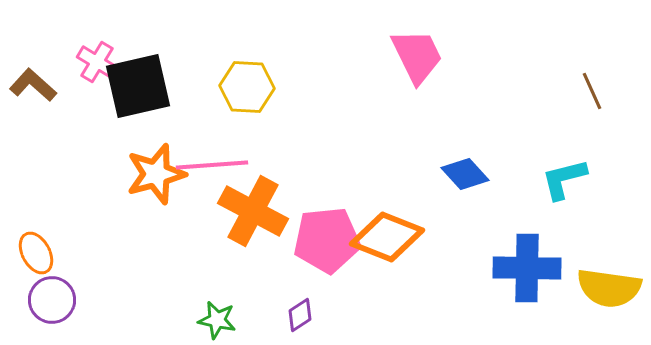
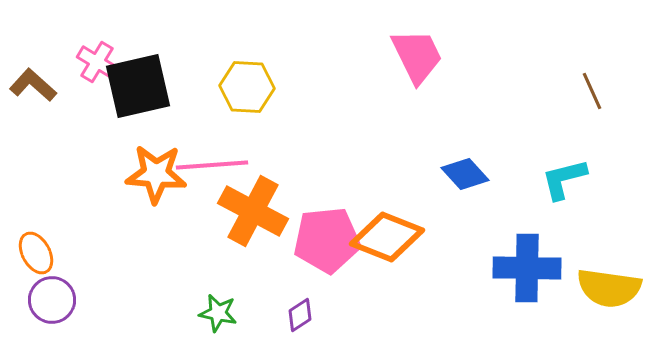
orange star: rotated 20 degrees clockwise
green star: moved 1 px right, 7 px up
